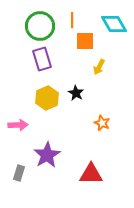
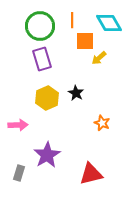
cyan diamond: moved 5 px left, 1 px up
yellow arrow: moved 9 px up; rotated 21 degrees clockwise
red triangle: rotated 15 degrees counterclockwise
